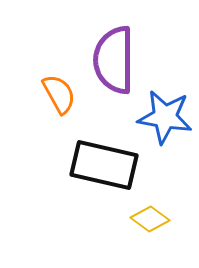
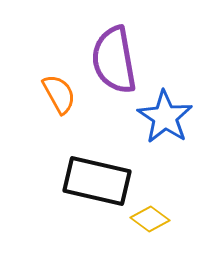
purple semicircle: rotated 10 degrees counterclockwise
blue star: rotated 24 degrees clockwise
black rectangle: moved 7 px left, 16 px down
